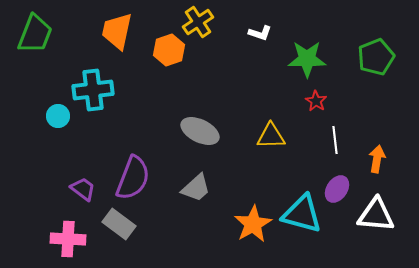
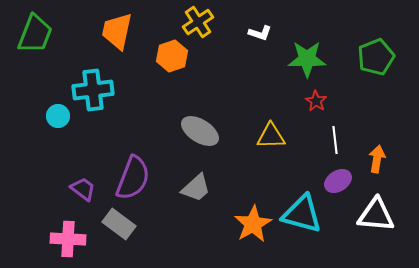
orange hexagon: moved 3 px right, 6 px down
gray ellipse: rotated 6 degrees clockwise
purple ellipse: moved 1 px right, 8 px up; rotated 24 degrees clockwise
